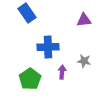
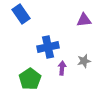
blue rectangle: moved 6 px left, 1 px down
blue cross: rotated 10 degrees counterclockwise
gray star: rotated 24 degrees counterclockwise
purple arrow: moved 4 px up
